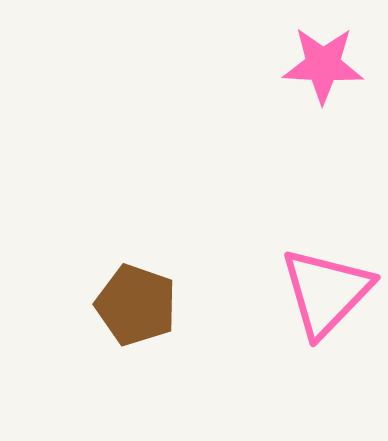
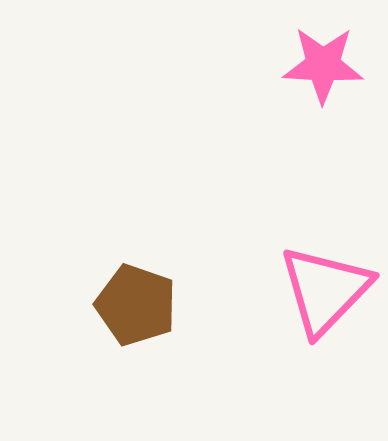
pink triangle: moved 1 px left, 2 px up
